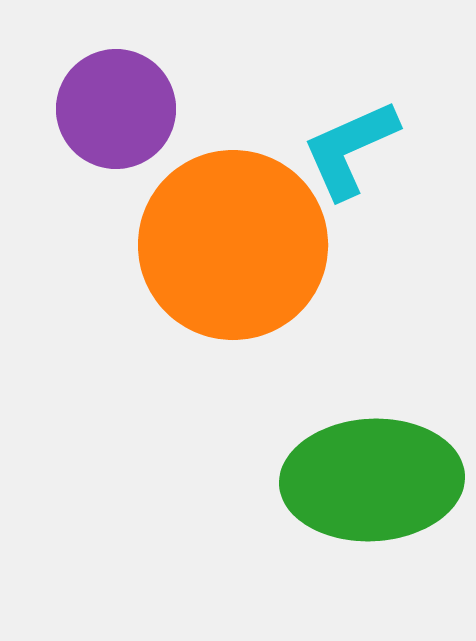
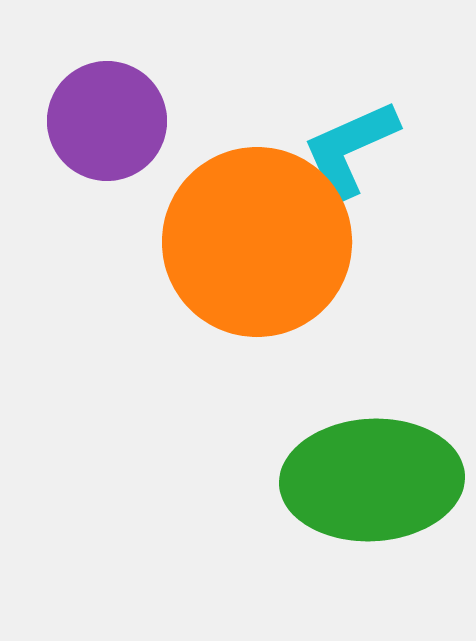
purple circle: moved 9 px left, 12 px down
orange circle: moved 24 px right, 3 px up
